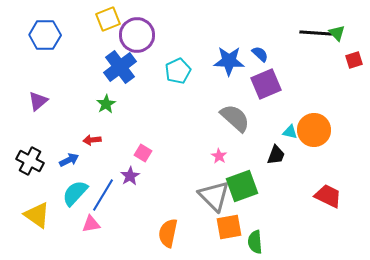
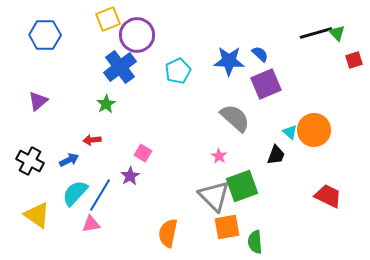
black line: rotated 20 degrees counterclockwise
cyan triangle: rotated 28 degrees clockwise
blue line: moved 3 px left
orange square: moved 2 px left
